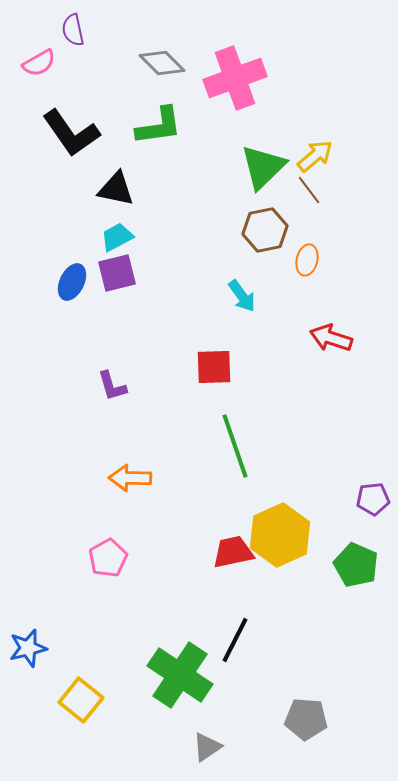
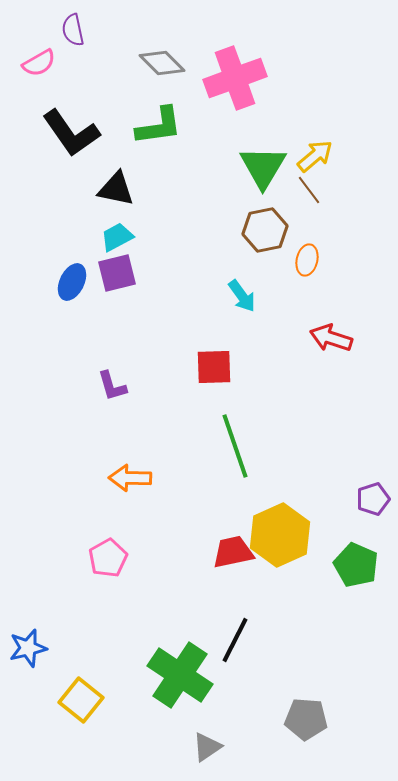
green triangle: rotated 15 degrees counterclockwise
purple pentagon: rotated 12 degrees counterclockwise
